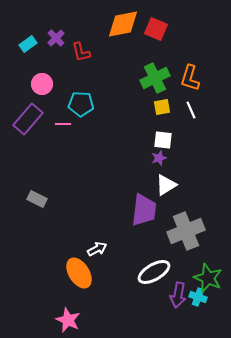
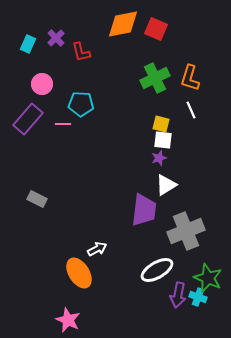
cyan rectangle: rotated 30 degrees counterclockwise
yellow square: moved 1 px left, 17 px down; rotated 24 degrees clockwise
white ellipse: moved 3 px right, 2 px up
